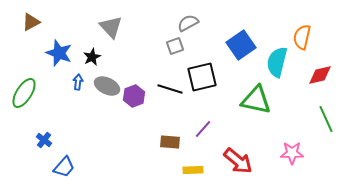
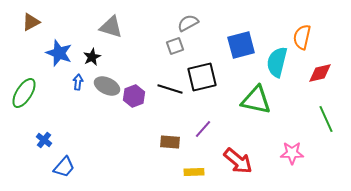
gray triangle: rotated 30 degrees counterclockwise
blue square: rotated 20 degrees clockwise
red diamond: moved 2 px up
yellow rectangle: moved 1 px right, 2 px down
